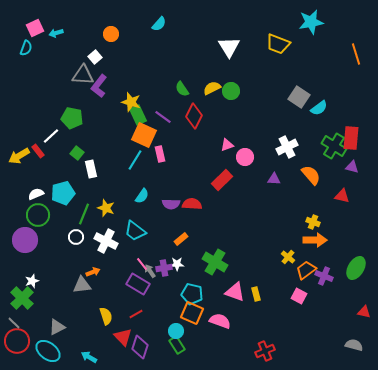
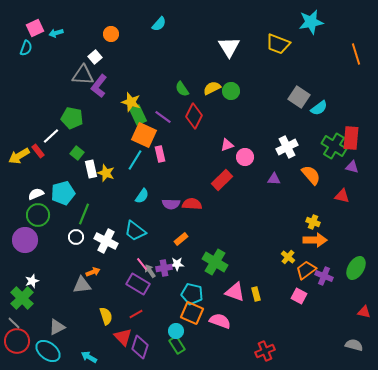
yellow star at (106, 208): moved 35 px up
